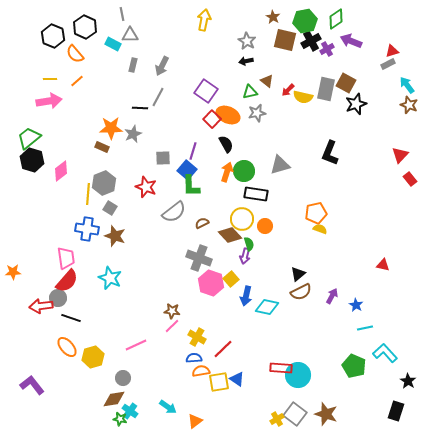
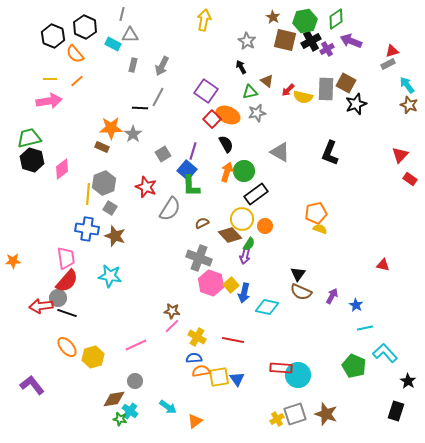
gray line at (122, 14): rotated 24 degrees clockwise
black arrow at (246, 61): moved 5 px left, 6 px down; rotated 72 degrees clockwise
gray rectangle at (326, 89): rotated 10 degrees counterclockwise
gray star at (133, 134): rotated 12 degrees counterclockwise
green trapezoid at (29, 138): rotated 25 degrees clockwise
gray square at (163, 158): moved 4 px up; rotated 28 degrees counterclockwise
gray triangle at (280, 165): moved 13 px up; rotated 45 degrees clockwise
pink diamond at (61, 171): moved 1 px right, 2 px up
red rectangle at (410, 179): rotated 16 degrees counterclockwise
black rectangle at (256, 194): rotated 45 degrees counterclockwise
gray semicircle at (174, 212): moved 4 px left, 3 px up; rotated 20 degrees counterclockwise
green semicircle at (249, 244): rotated 48 degrees clockwise
orange star at (13, 272): moved 11 px up
black triangle at (298, 274): rotated 14 degrees counterclockwise
cyan star at (110, 278): moved 2 px up; rotated 15 degrees counterclockwise
yellow square at (231, 279): moved 6 px down
brown semicircle at (301, 292): rotated 50 degrees clockwise
blue arrow at (246, 296): moved 2 px left, 3 px up
black line at (71, 318): moved 4 px left, 5 px up
red line at (223, 349): moved 10 px right, 9 px up; rotated 55 degrees clockwise
gray circle at (123, 378): moved 12 px right, 3 px down
blue triangle at (237, 379): rotated 21 degrees clockwise
yellow square at (219, 382): moved 5 px up
gray square at (295, 414): rotated 35 degrees clockwise
